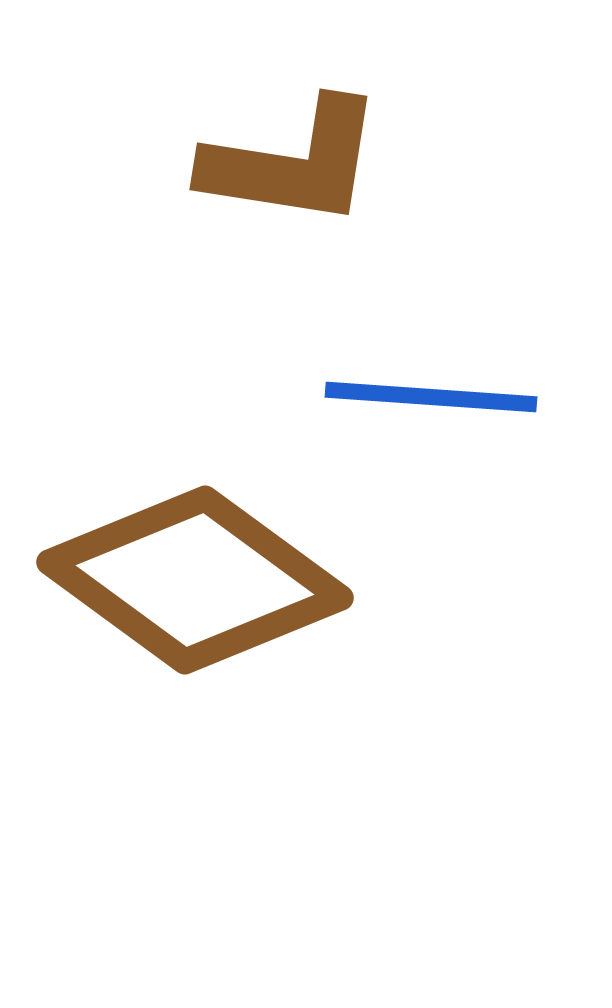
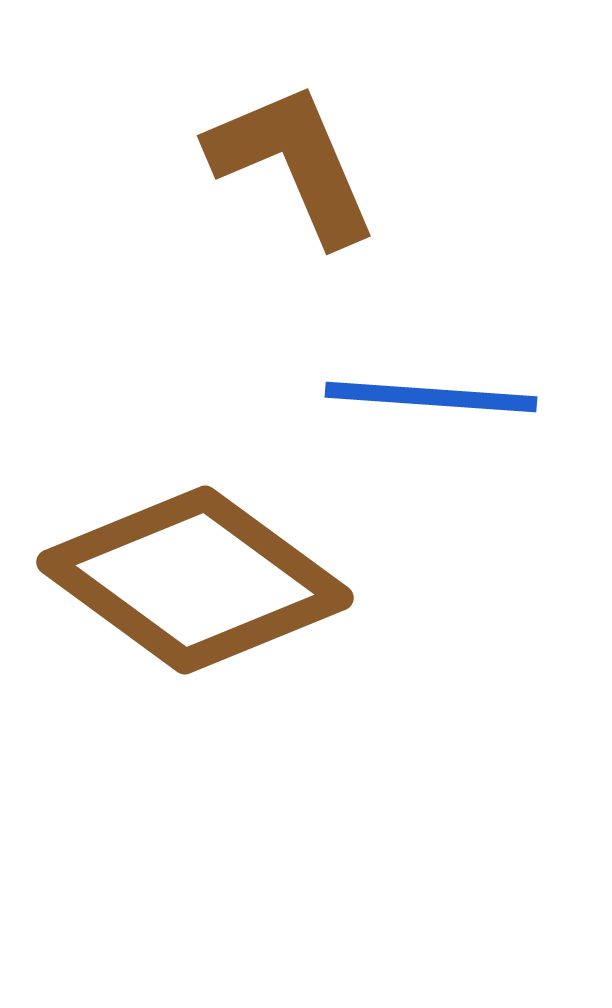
brown L-shape: rotated 122 degrees counterclockwise
